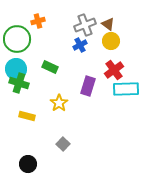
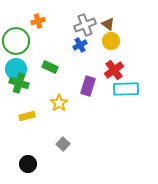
green circle: moved 1 px left, 2 px down
yellow rectangle: rotated 28 degrees counterclockwise
